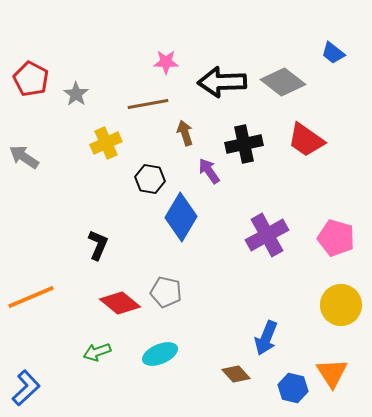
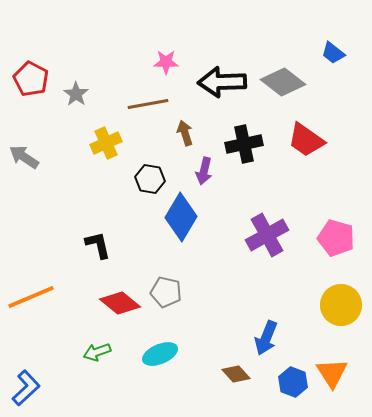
purple arrow: moved 5 px left; rotated 132 degrees counterclockwise
black L-shape: rotated 36 degrees counterclockwise
blue hexagon: moved 6 px up; rotated 8 degrees clockwise
